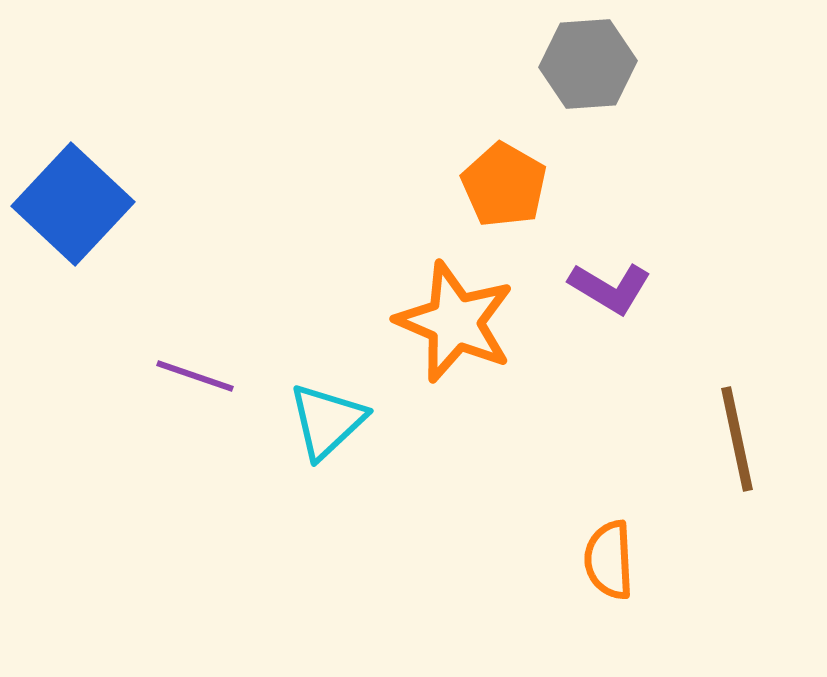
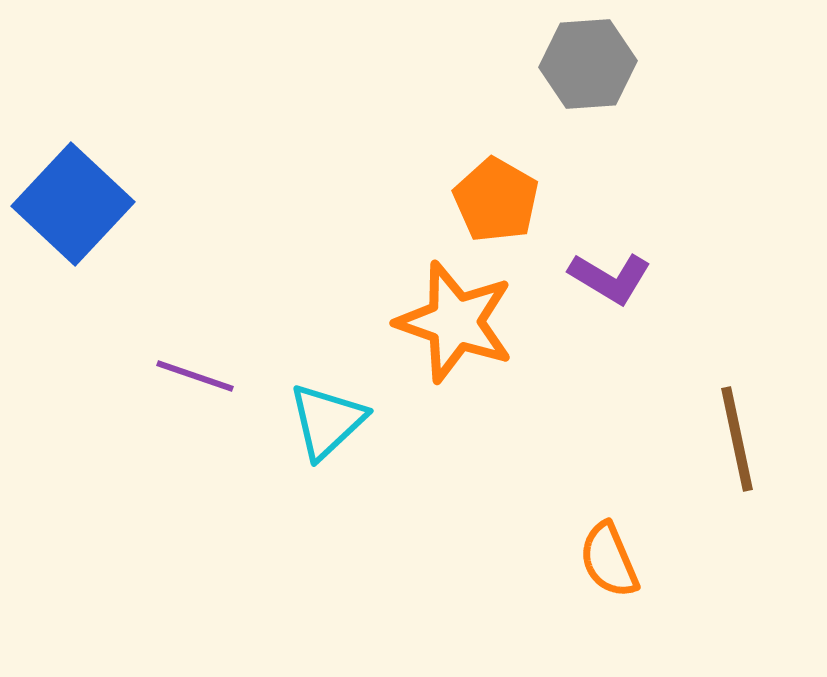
orange pentagon: moved 8 px left, 15 px down
purple L-shape: moved 10 px up
orange star: rotated 4 degrees counterclockwise
orange semicircle: rotated 20 degrees counterclockwise
